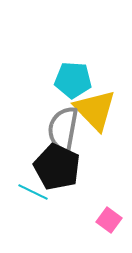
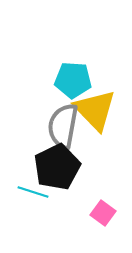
gray semicircle: moved 3 px up
black pentagon: rotated 21 degrees clockwise
cyan line: rotated 8 degrees counterclockwise
pink square: moved 6 px left, 7 px up
